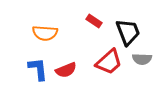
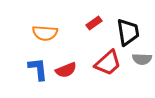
red rectangle: moved 2 px down; rotated 70 degrees counterclockwise
black trapezoid: rotated 12 degrees clockwise
red trapezoid: moved 1 px left, 1 px down
